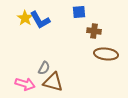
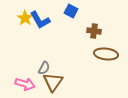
blue square: moved 8 px left, 1 px up; rotated 32 degrees clockwise
brown triangle: rotated 50 degrees clockwise
